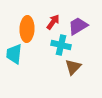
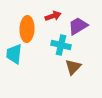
red arrow: moved 6 px up; rotated 35 degrees clockwise
